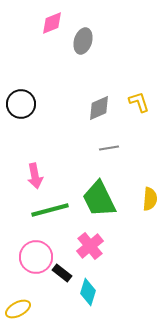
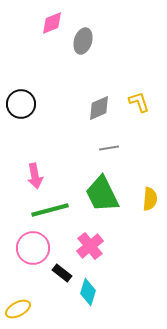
green trapezoid: moved 3 px right, 5 px up
pink circle: moved 3 px left, 9 px up
